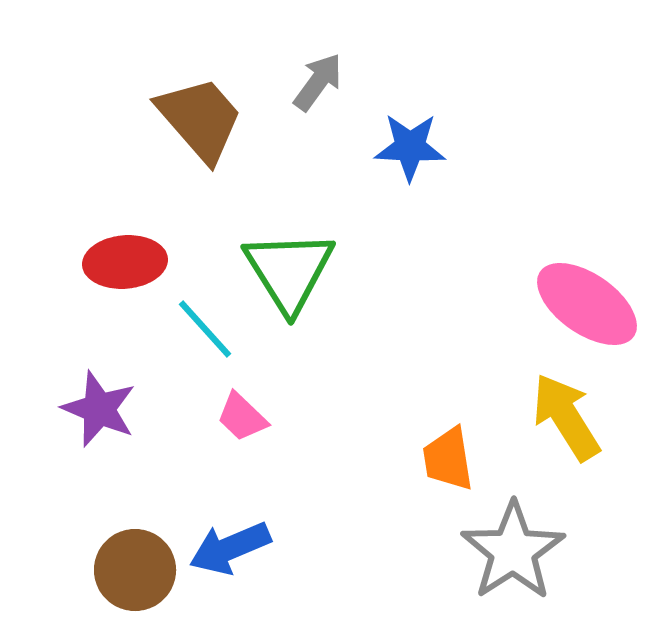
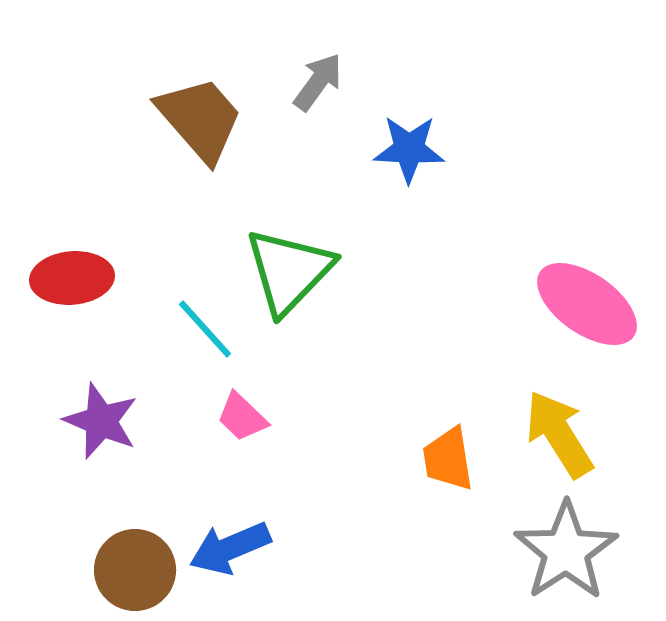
blue star: moved 1 px left, 2 px down
red ellipse: moved 53 px left, 16 px down
green triangle: rotated 16 degrees clockwise
purple star: moved 2 px right, 12 px down
yellow arrow: moved 7 px left, 17 px down
gray star: moved 53 px right
